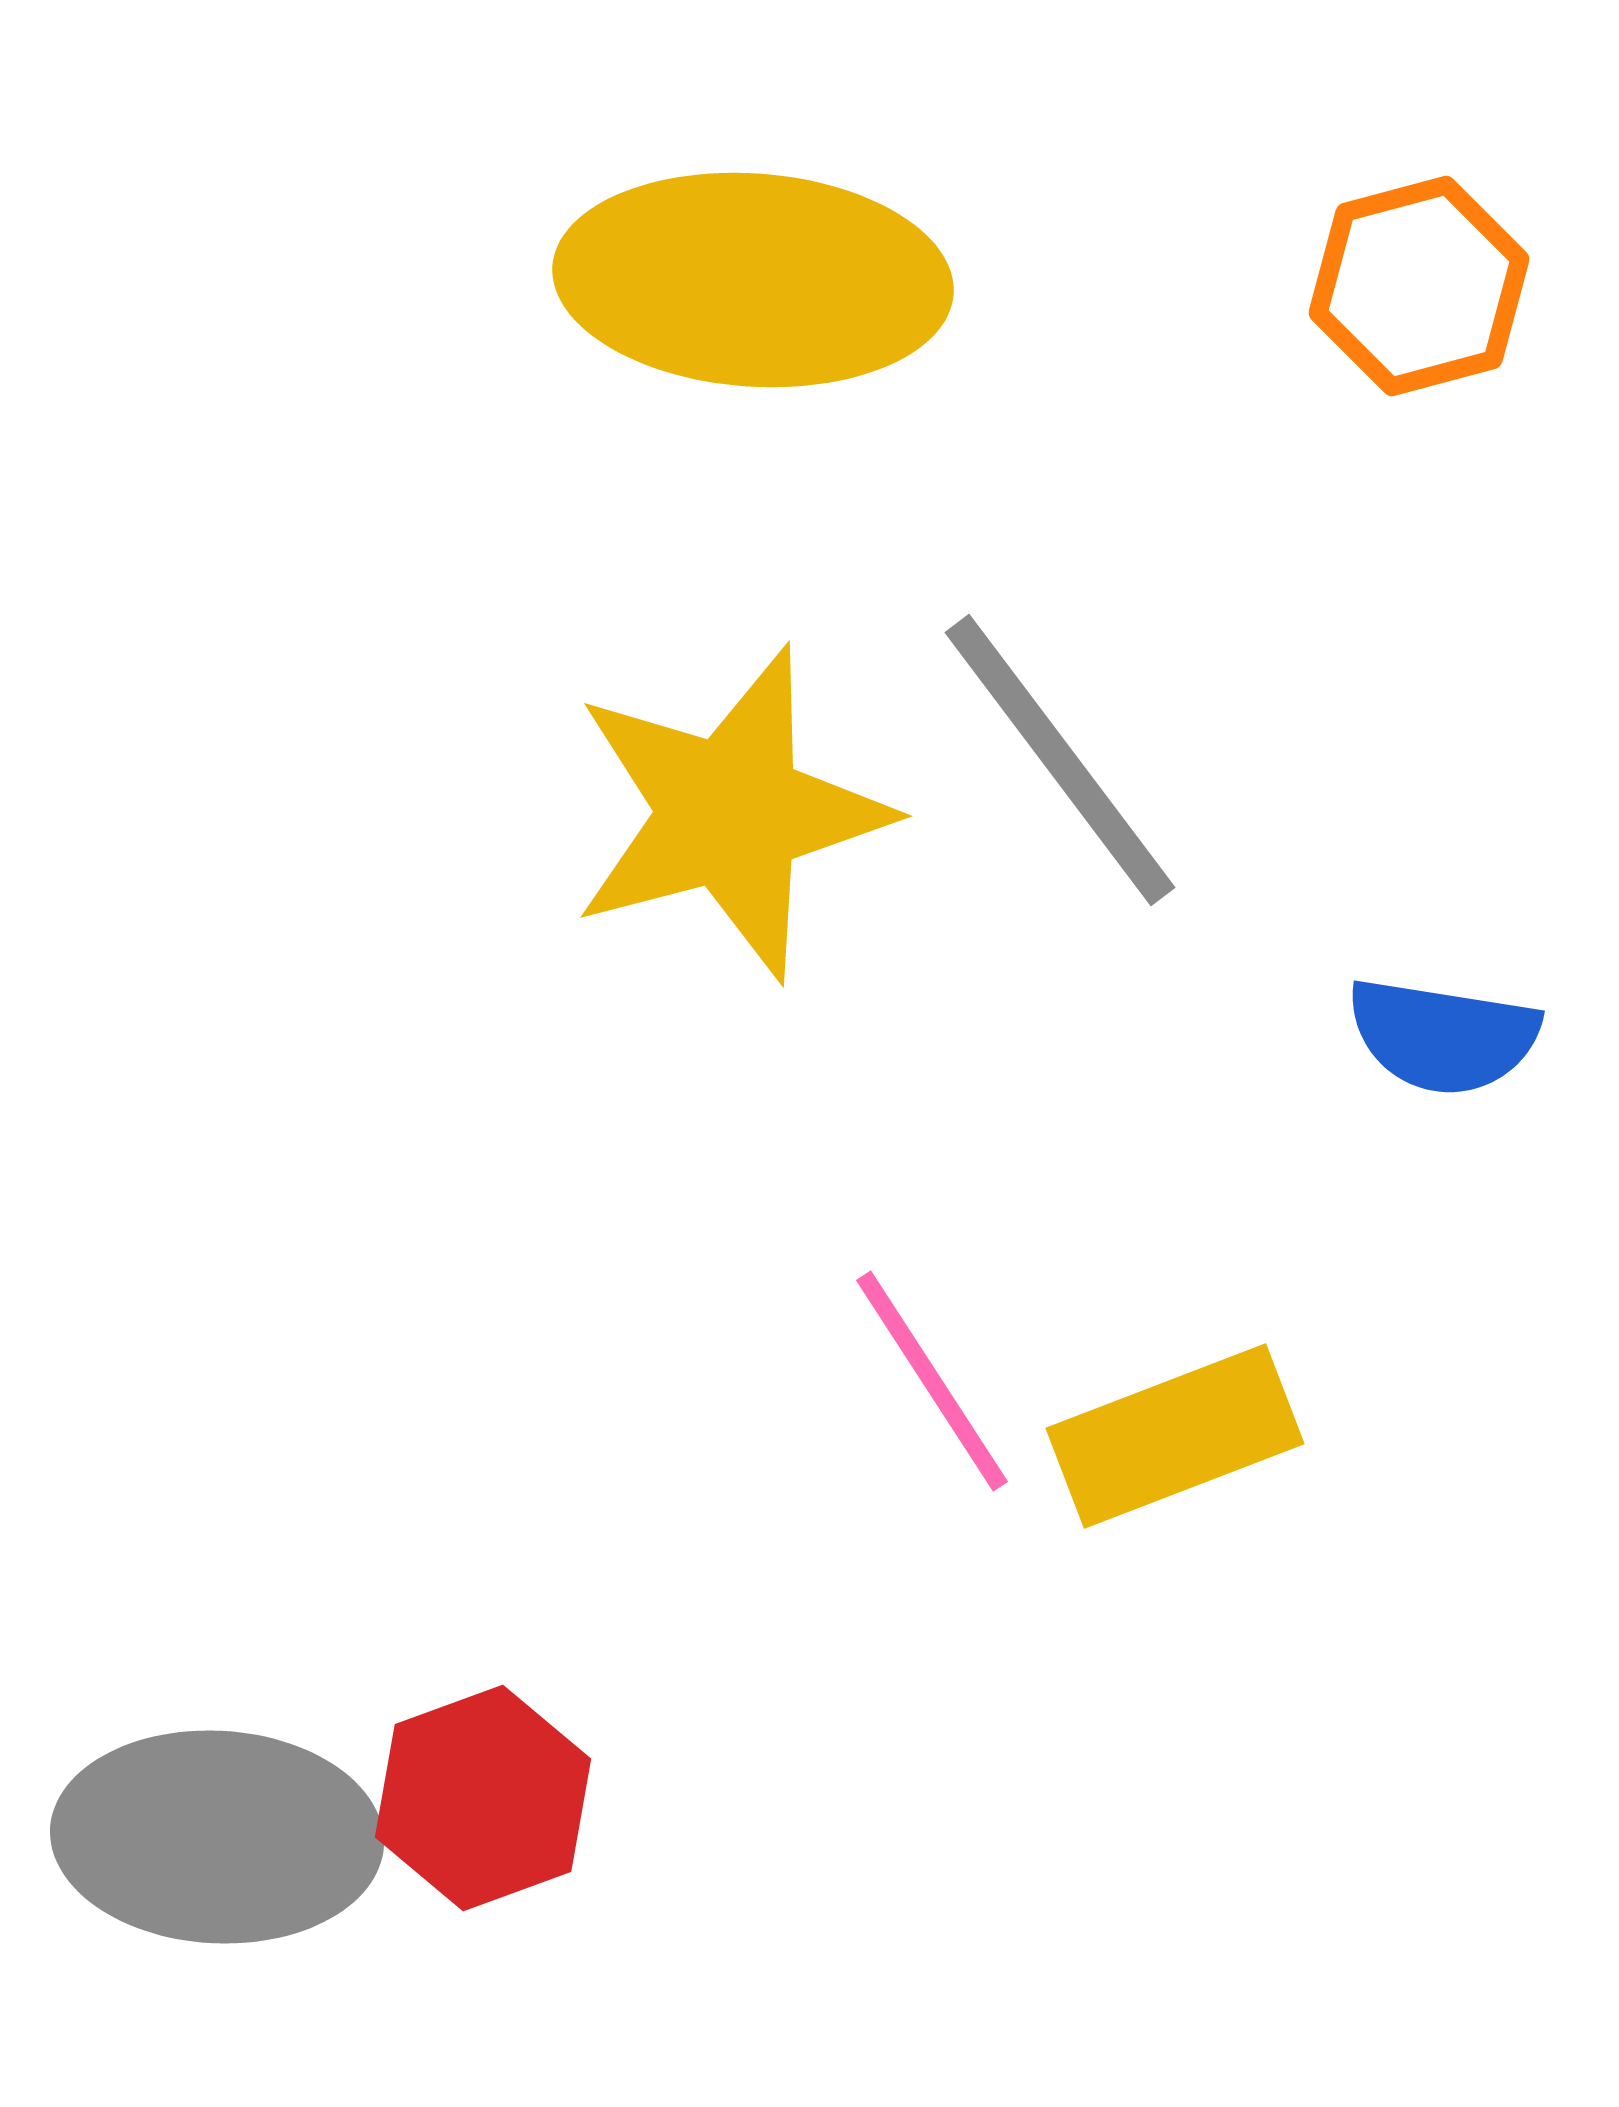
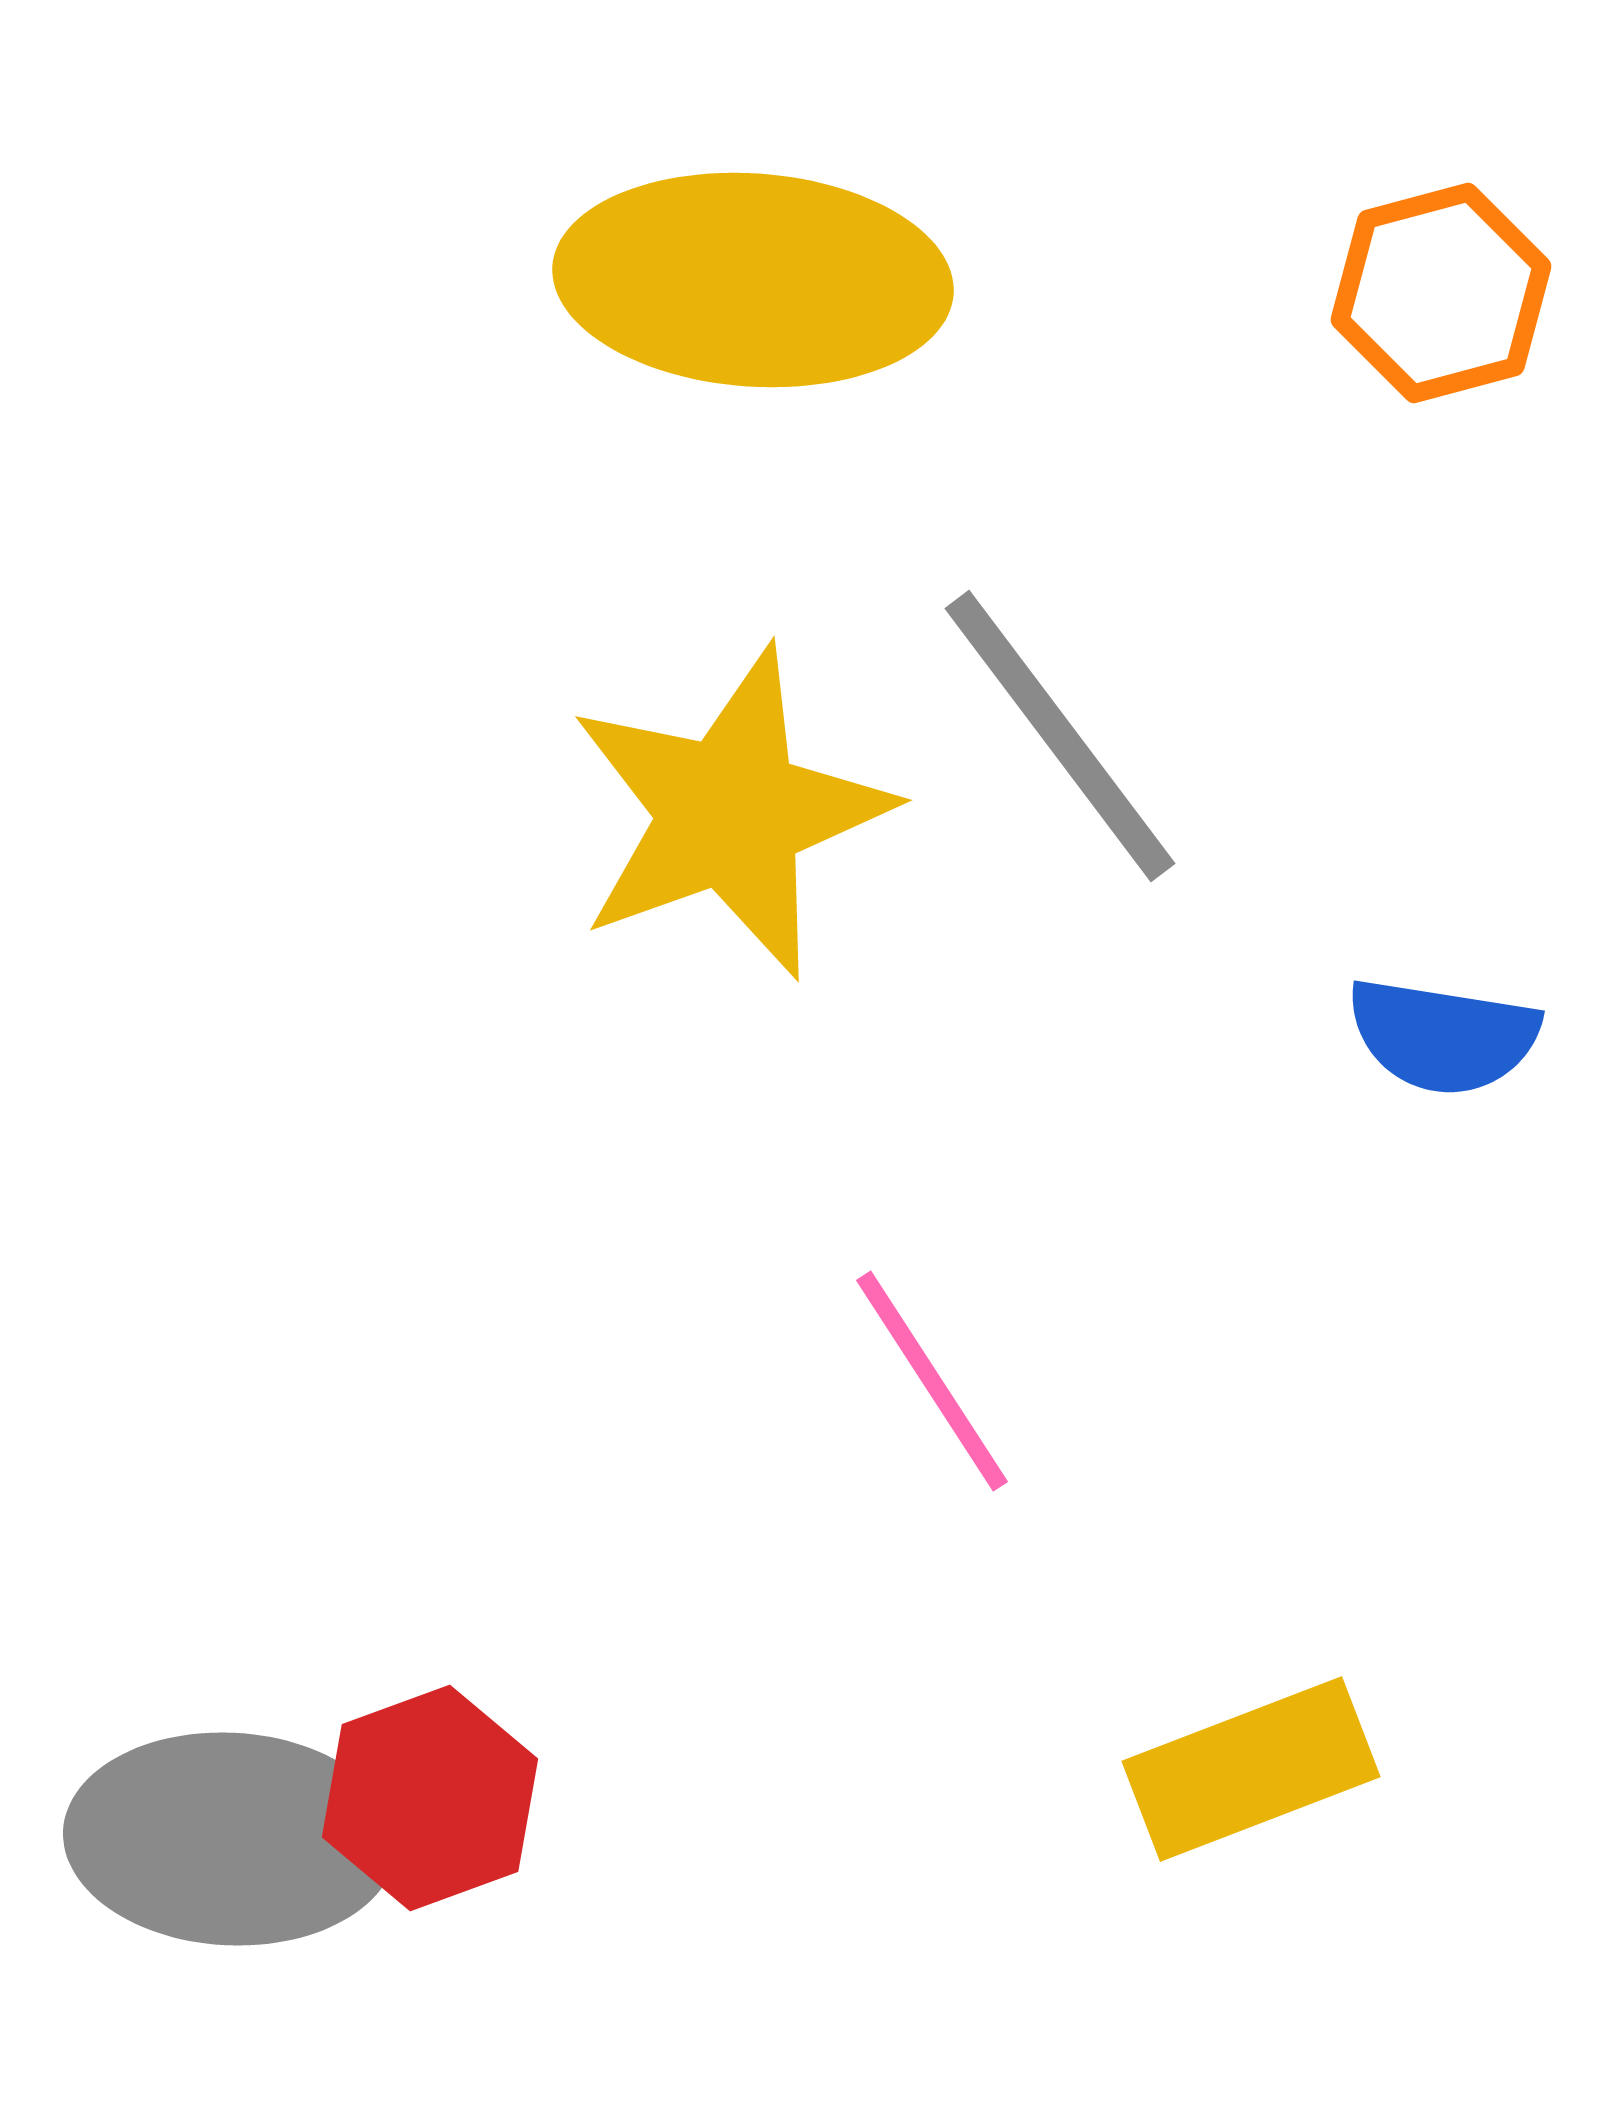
orange hexagon: moved 22 px right, 7 px down
gray line: moved 24 px up
yellow star: rotated 5 degrees counterclockwise
yellow rectangle: moved 76 px right, 333 px down
red hexagon: moved 53 px left
gray ellipse: moved 13 px right, 2 px down
